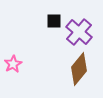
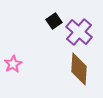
black square: rotated 35 degrees counterclockwise
brown diamond: rotated 36 degrees counterclockwise
